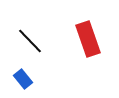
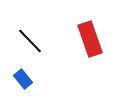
red rectangle: moved 2 px right
